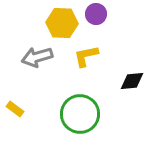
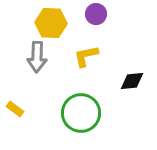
yellow hexagon: moved 11 px left
gray arrow: rotated 72 degrees counterclockwise
green circle: moved 1 px right, 1 px up
